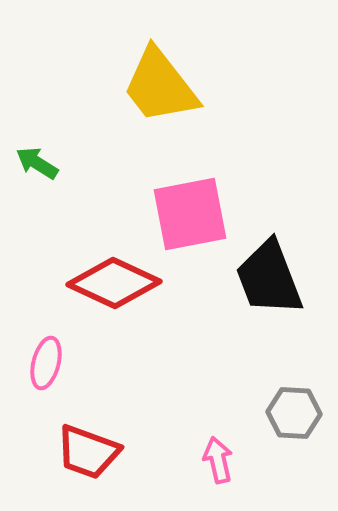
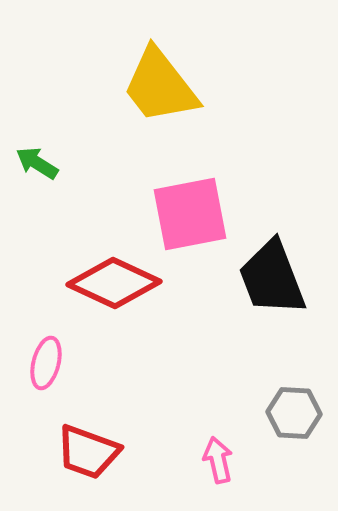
black trapezoid: moved 3 px right
